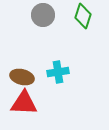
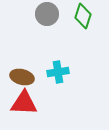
gray circle: moved 4 px right, 1 px up
